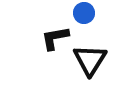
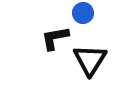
blue circle: moved 1 px left
